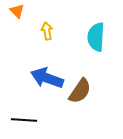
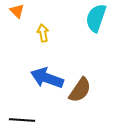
yellow arrow: moved 4 px left, 2 px down
cyan semicircle: moved 19 px up; rotated 16 degrees clockwise
brown semicircle: moved 1 px up
black line: moved 2 px left
